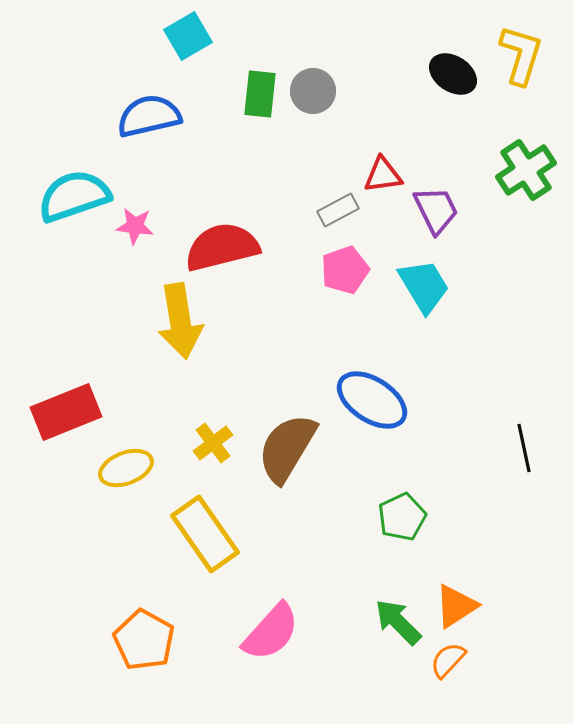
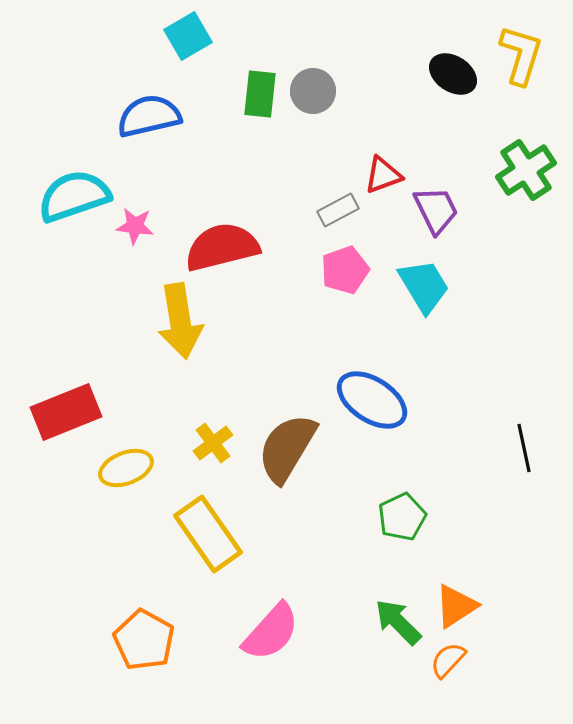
red triangle: rotated 12 degrees counterclockwise
yellow rectangle: moved 3 px right
